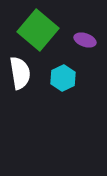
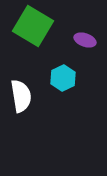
green square: moved 5 px left, 4 px up; rotated 9 degrees counterclockwise
white semicircle: moved 1 px right, 23 px down
